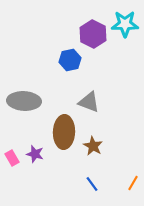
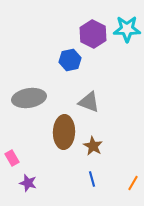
cyan star: moved 2 px right, 5 px down
gray ellipse: moved 5 px right, 3 px up; rotated 12 degrees counterclockwise
purple star: moved 7 px left, 29 px down
blue line: moved 5 px up; rotated 21 degrees clockwise
